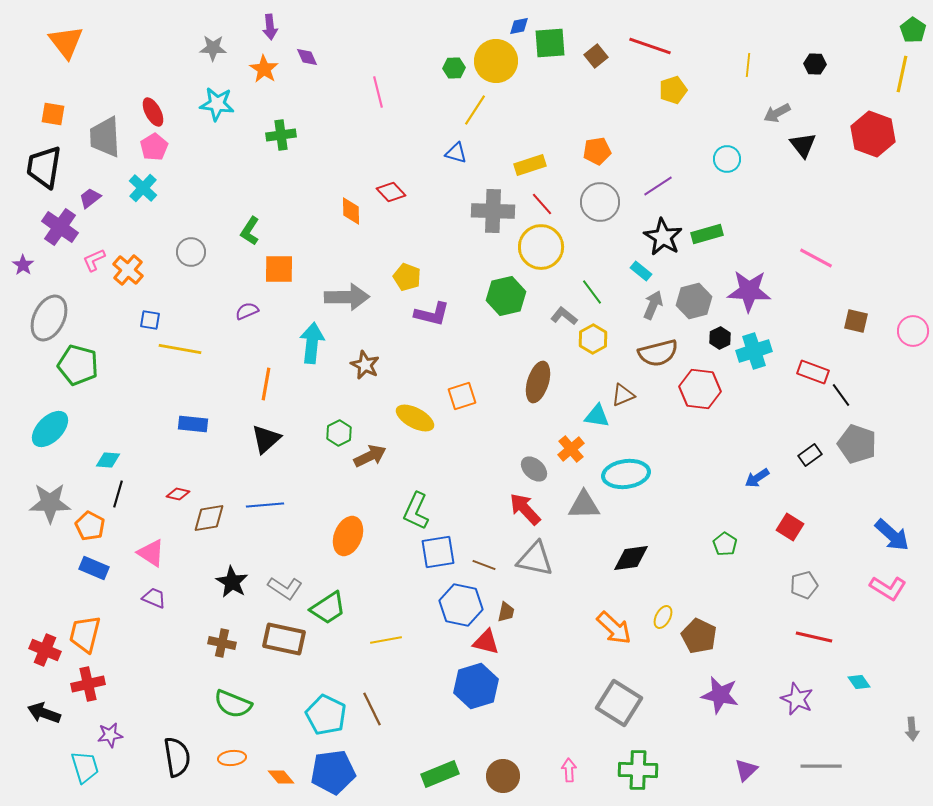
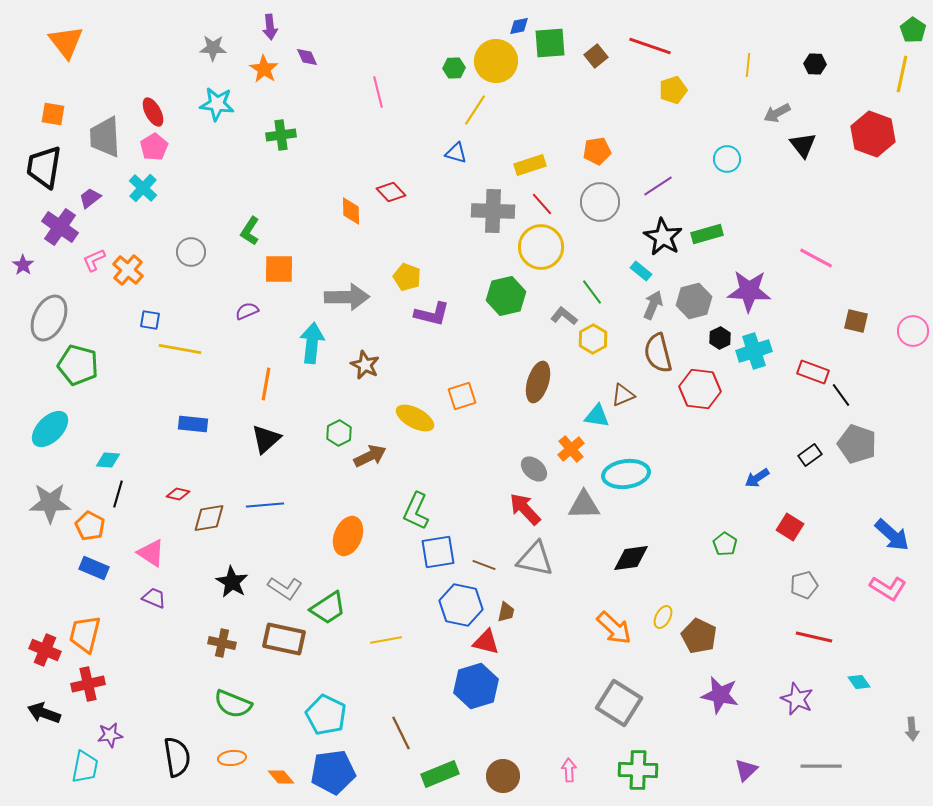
brown semicircle at (658, 353): rotated 90 degrees clockwise
brown line at (372, 709): moved 29 px right, 24 px down
cyan trapezoid at (85, 767): rotated 28 degrees clockwise
